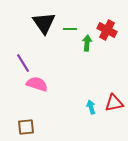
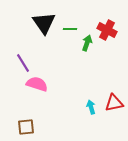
green arrow: rotated 14 degrees clockwise
